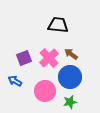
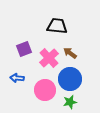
black trapezoid: moved 1 px left, 1 px down
brown arrow: moved 1 px left, 1 px up
purple square: moved 9 px up
blue circle: moved 2 px down
blue arrow: moved 2 px right, 3 px up; rotated 24 degrees counterclockwise
pink circle: moved 1 px up
